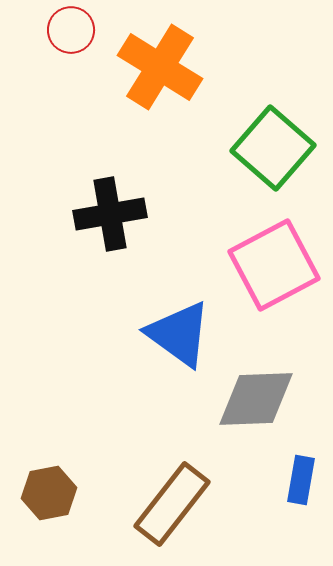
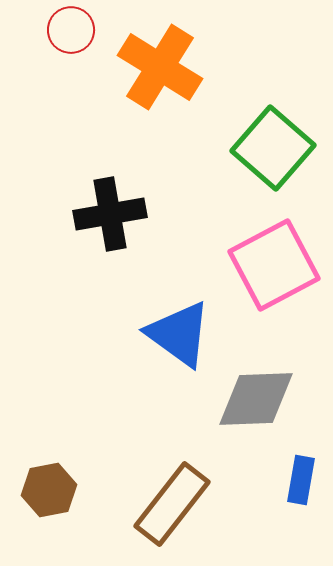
brown hexagon: moved 3 px up
